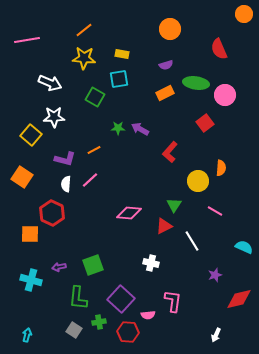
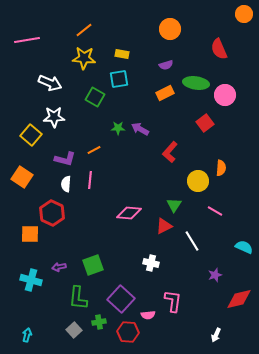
pink line at (90, 180): rotated 42 degrees counterclockwise
gray square at (74, 330): rotated 14 degrees clockwise
